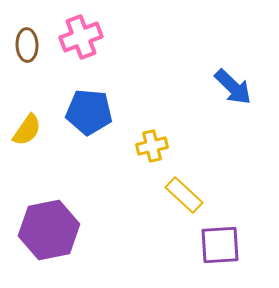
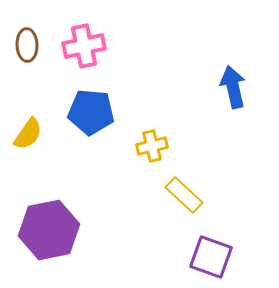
pink cross: moved 3 px right, 9 px down; rotated 9 degrees clockwise
blue arrow: rotated 147 degrees counterclockwise
blue pentagon: moved 2 px right
yellow semicircle: moved 1 px right, 4 px down
purple square: moved 9 px left, 12 px down; rotated 24 degrees clockwise
